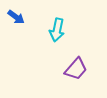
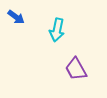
purple trapezoid: rotated 110 degrees clockwise
